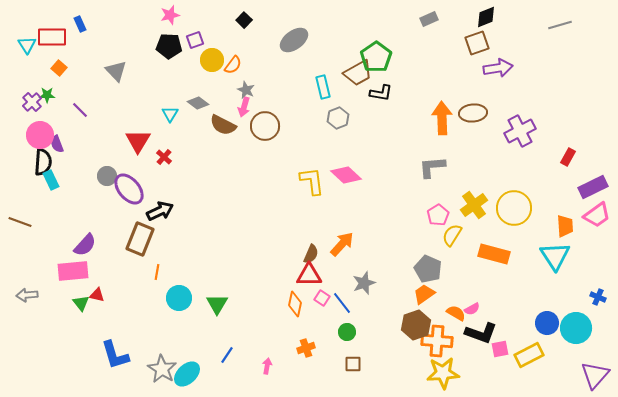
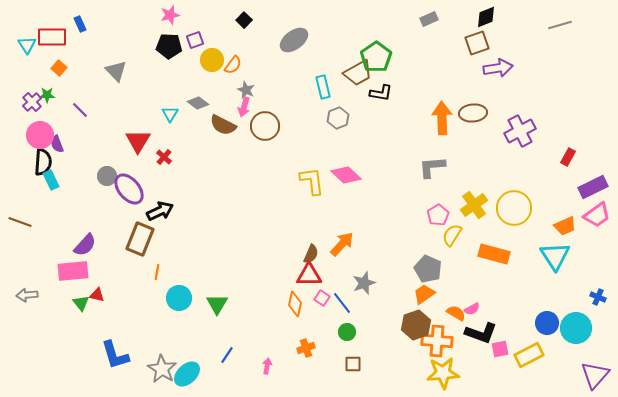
orange trapezoid at (565, 226): rotated 70 degrees clockwise
